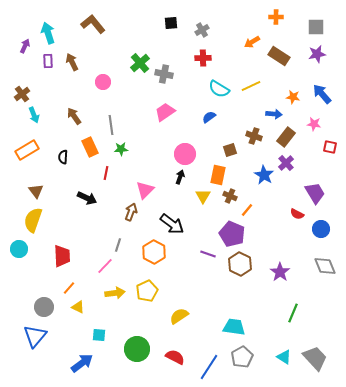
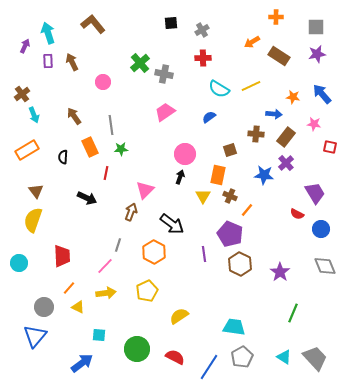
brown cross at (254, 136): moved 2 px right, 2 px up; rotated 14 degrees counterclockwise
blue star at (264, 175): rotated 24 degrees counterclockwise
purple pentagon at (232, 234): moved 2 px left
cyan circle at (19, 249): moved 14 px down
purple line at (208, 254): moved 4 px left; rotated 63 degrees clockwise
yellow arrow at (115, 293): moved 9 px left
